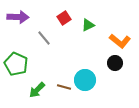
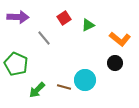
orange L-shape: moved 2 px up
